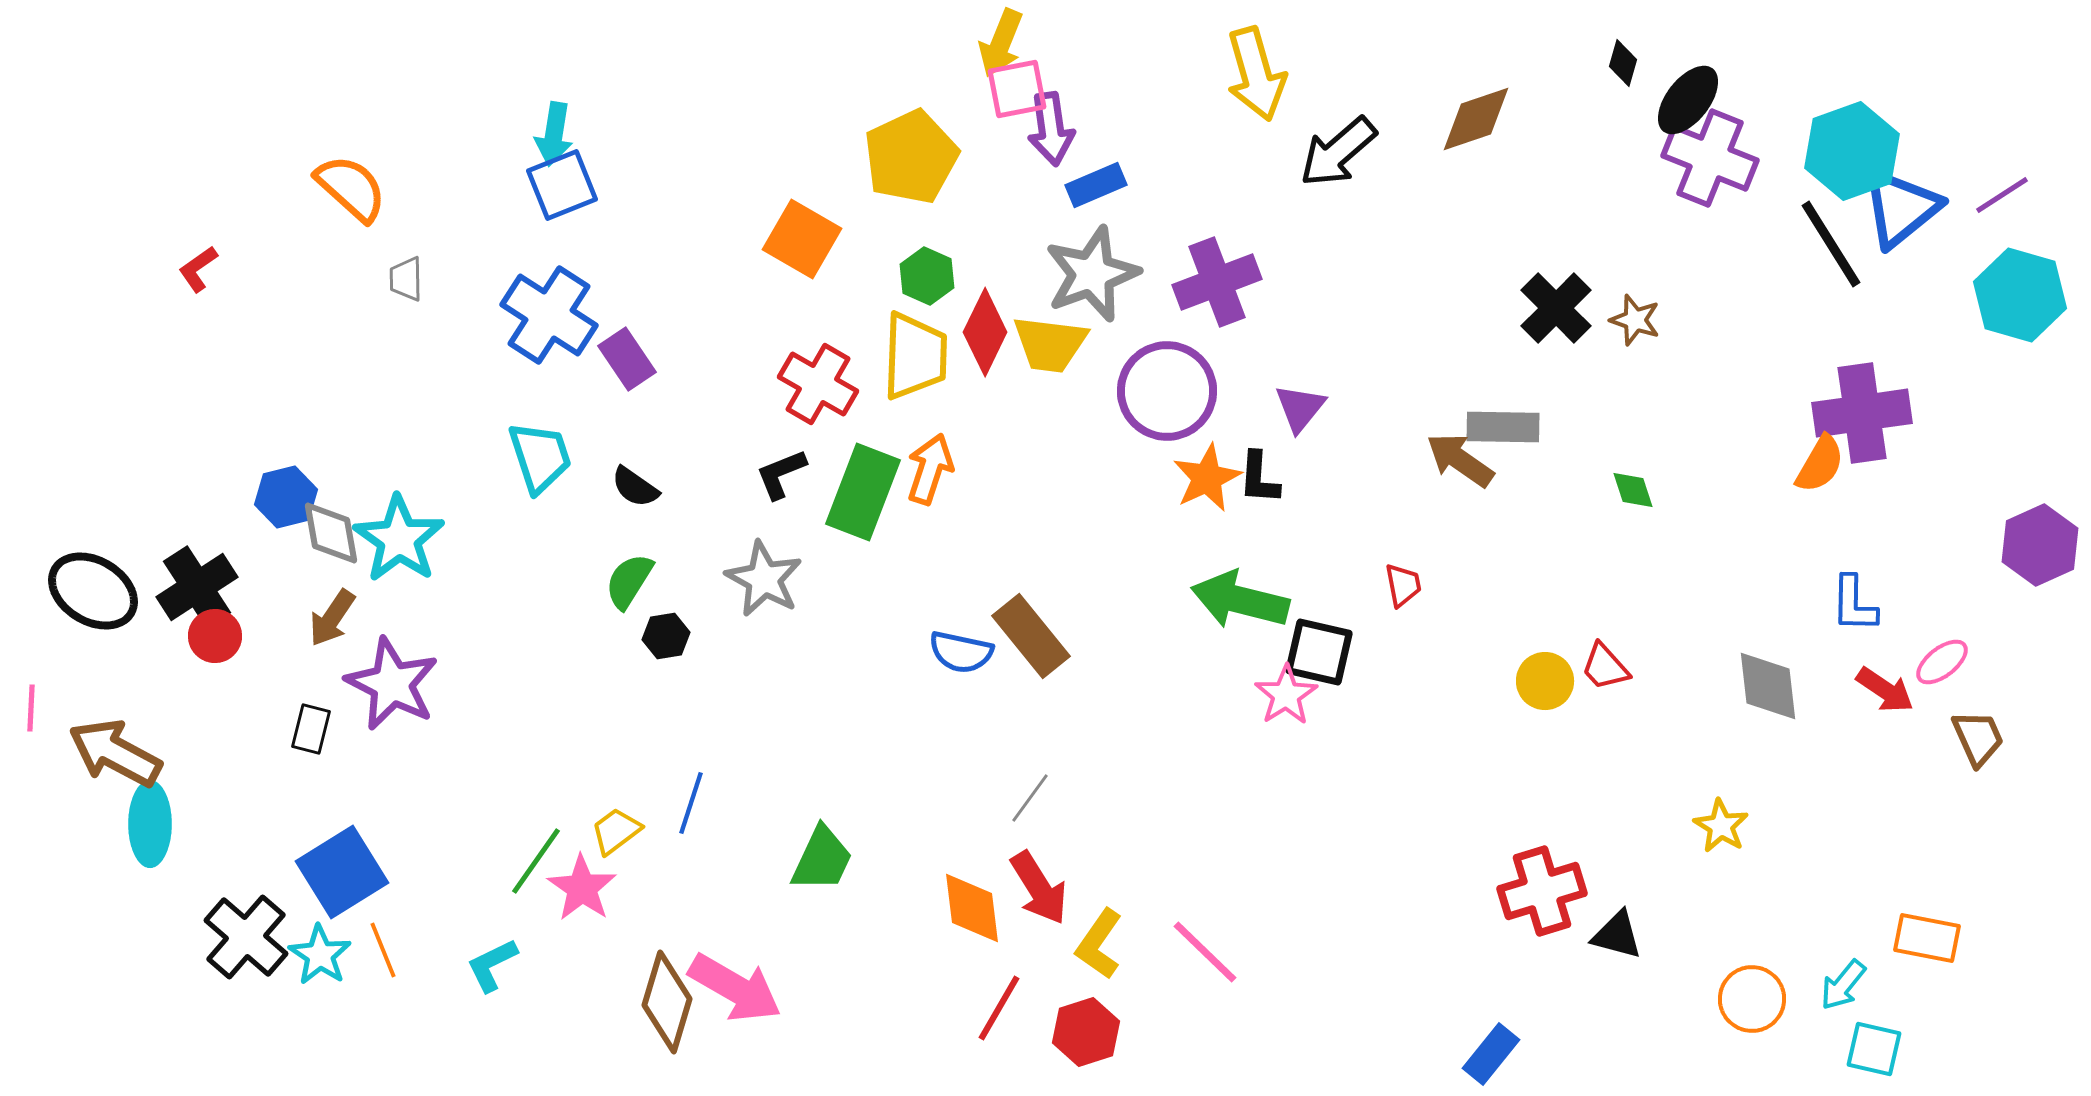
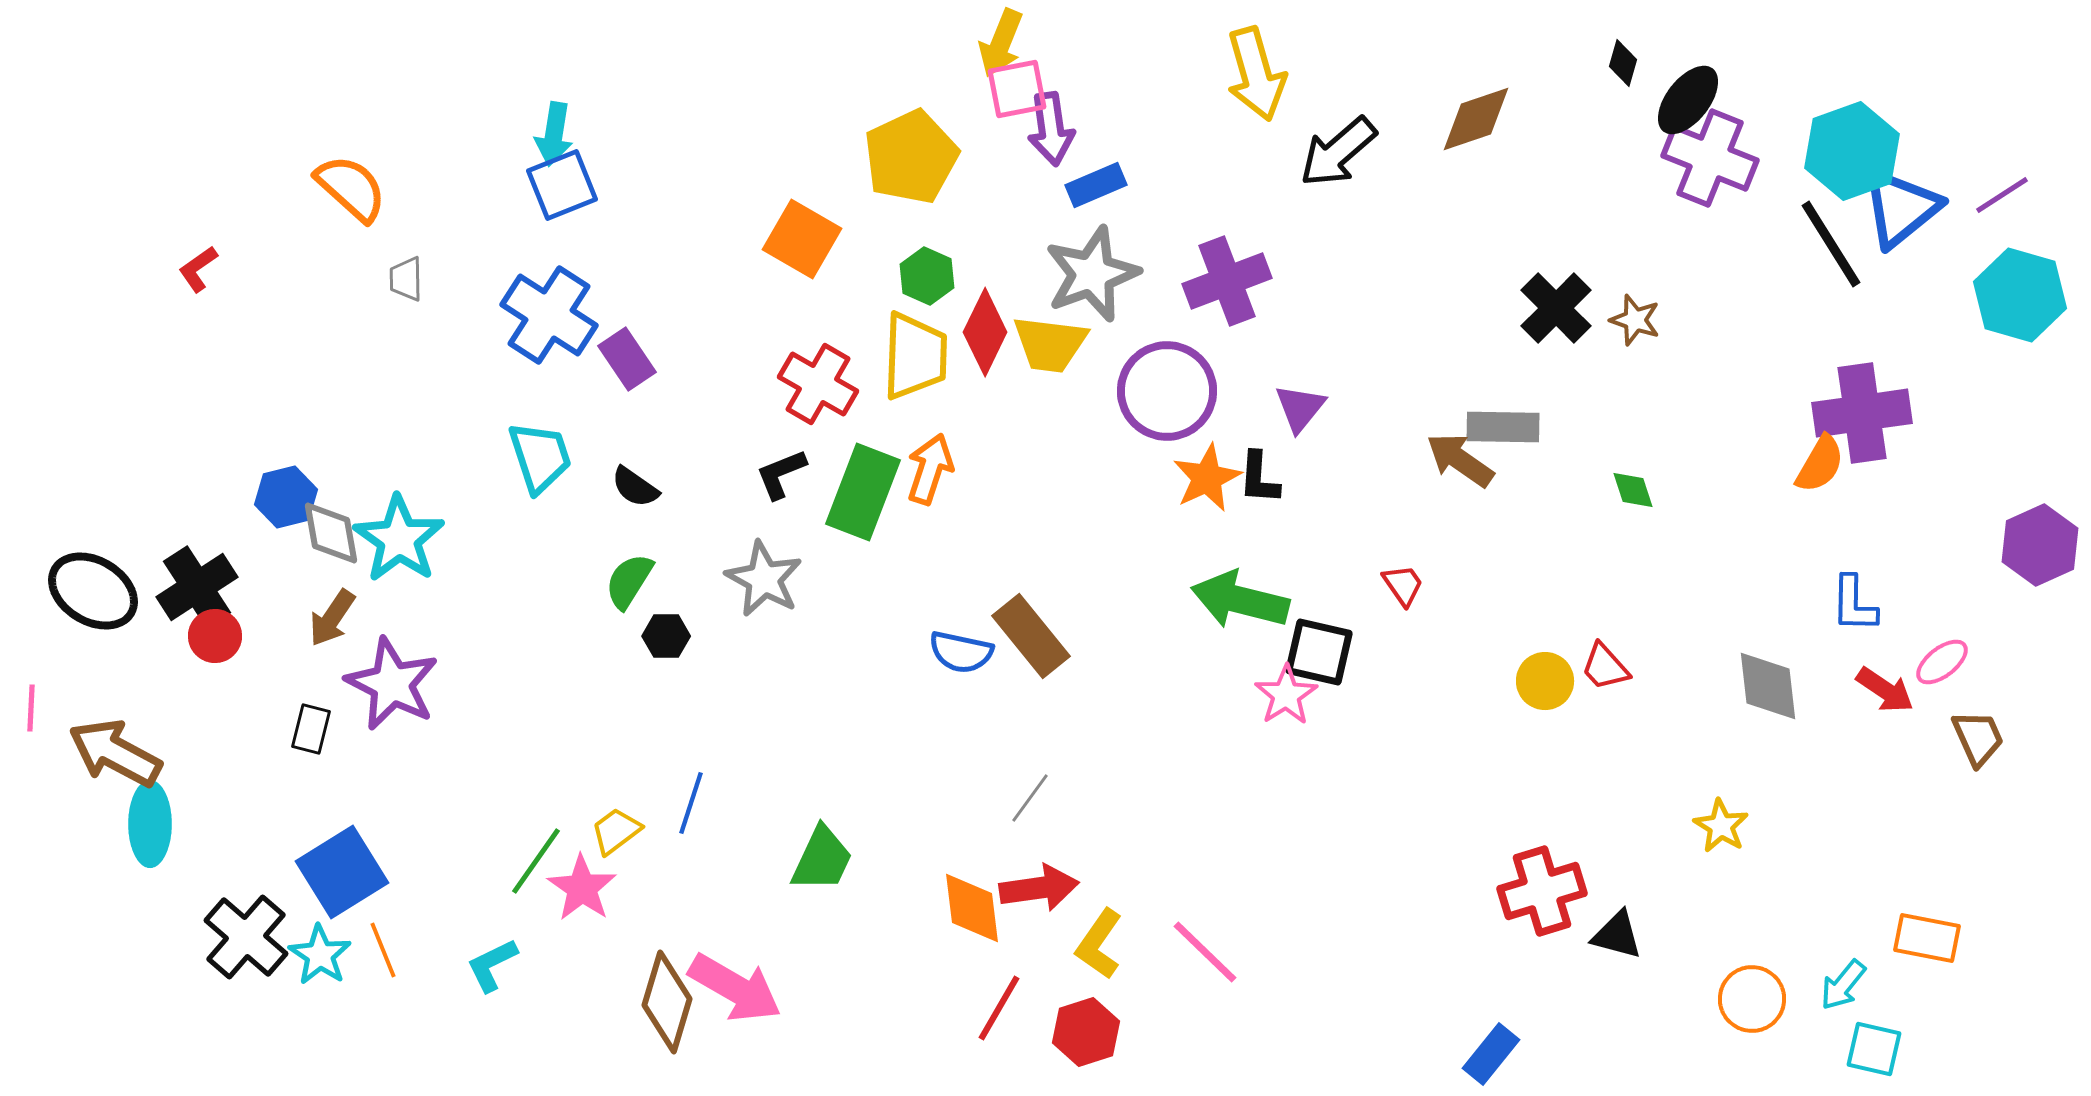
purple cross at (1217, 282): moved 10 px right, 1 px up
red trapezoid at (1403, 585): rotated 24 degrees counterclockwise
black hexagon at (666, 636): rotated 9 degrees clockwise
red arrow at (1039, 888): rotated 66 degrees counterclockwise
